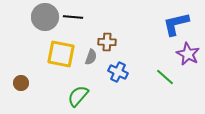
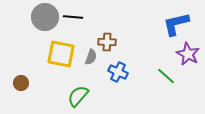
green line: moved 1 px right, 1 px up
